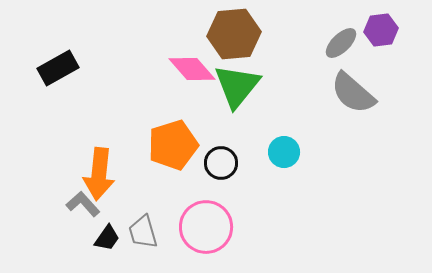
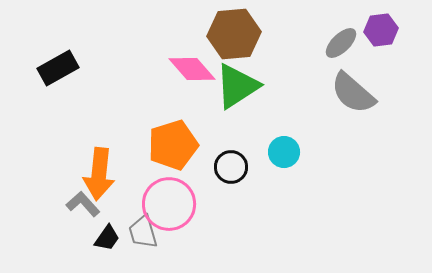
green triangle: rotated 18 degrees clockwise
black circle: moved 10 px right, 4 px down
pink circle: moved 37 px left, 23 px up
